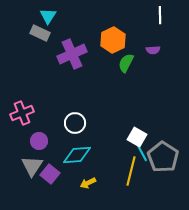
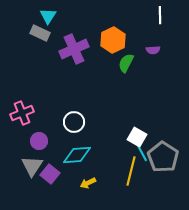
purple cross: moved 2 px right, 5 px up
white circle: moved 1 px left, 1 px up
